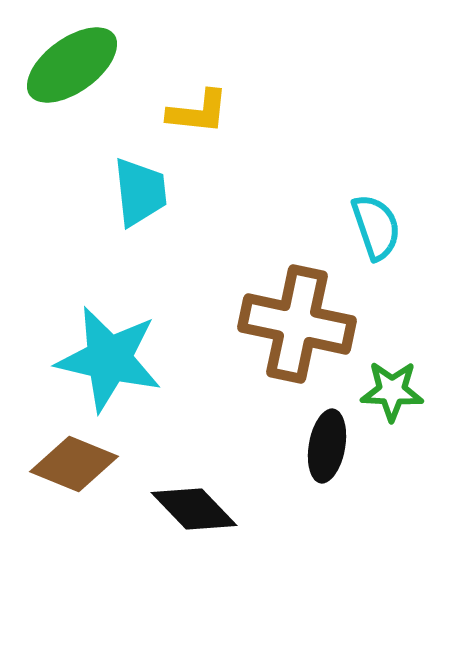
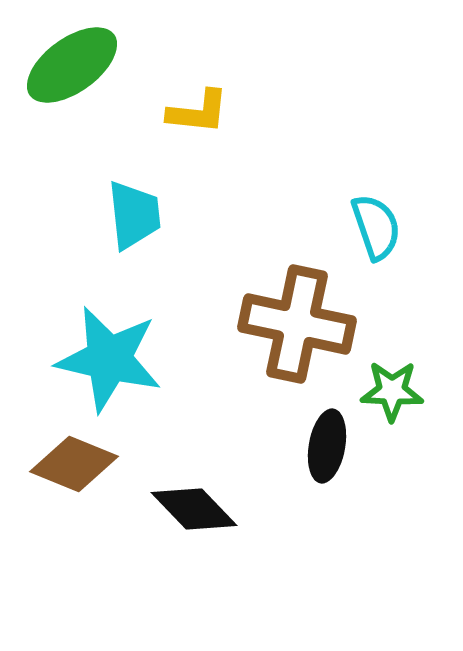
cyan trapezoid: moved 6 px left, 23 px down
